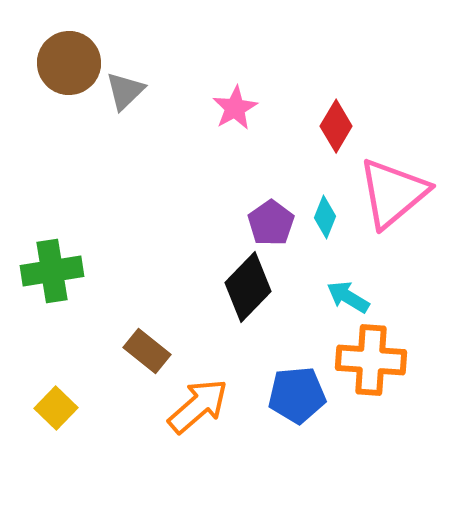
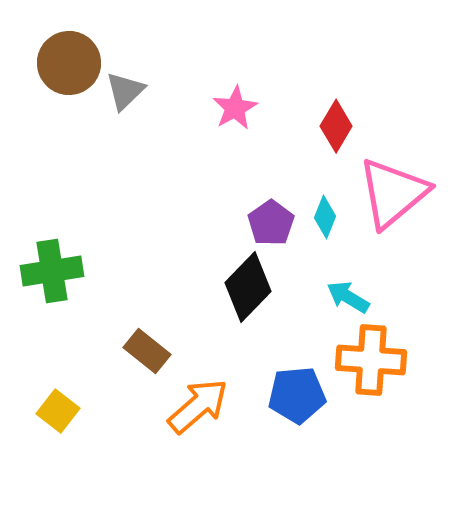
yellow square: moved 2 px right, 3 px down; rotated 6 degrees counterclockwise
